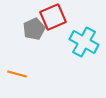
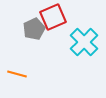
cyan cross: rotated 16 degrees clockwise
